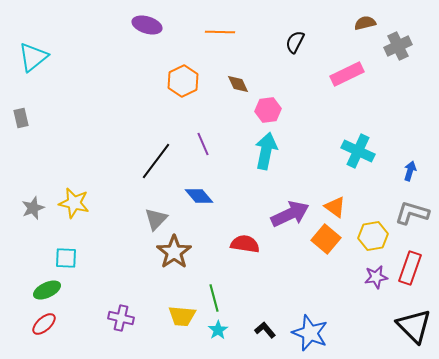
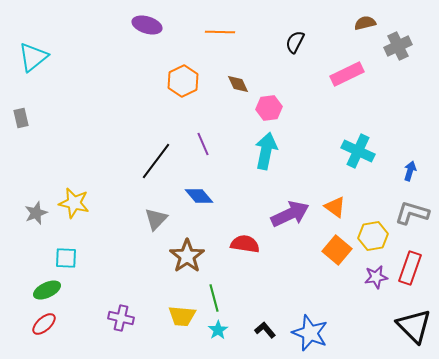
pink hexagon: moved 1 px right, 2 px up
gray star: moved 3 px right, 5 px down
orange square: moved 11 px right, 11 px down
brown star: moved 13 px right, 4 px down
